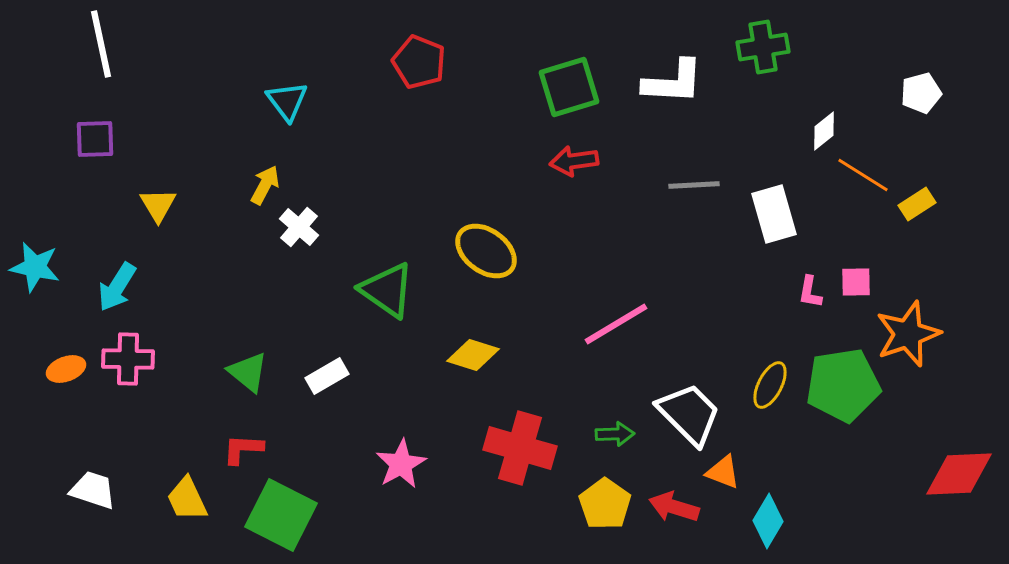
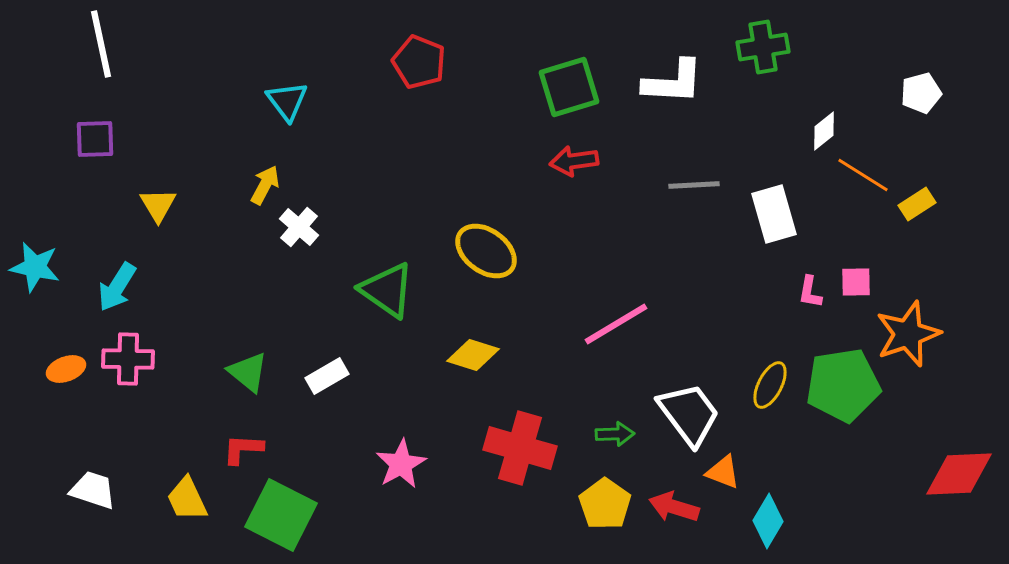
white trapezoid at (689, 414): rotated 8 degrees clockwise
